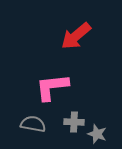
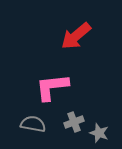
gray cross: rotated 24 degrees counterclockwise
gray star: moved 2 px right, 1 px up
